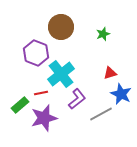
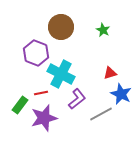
green star: moved 4 px up; rotated 24 degrees counterclockwise
cyan cross: rotated 24 degrees counterclockwise
green rectangle: rotated 12 degrees counterclockwise
